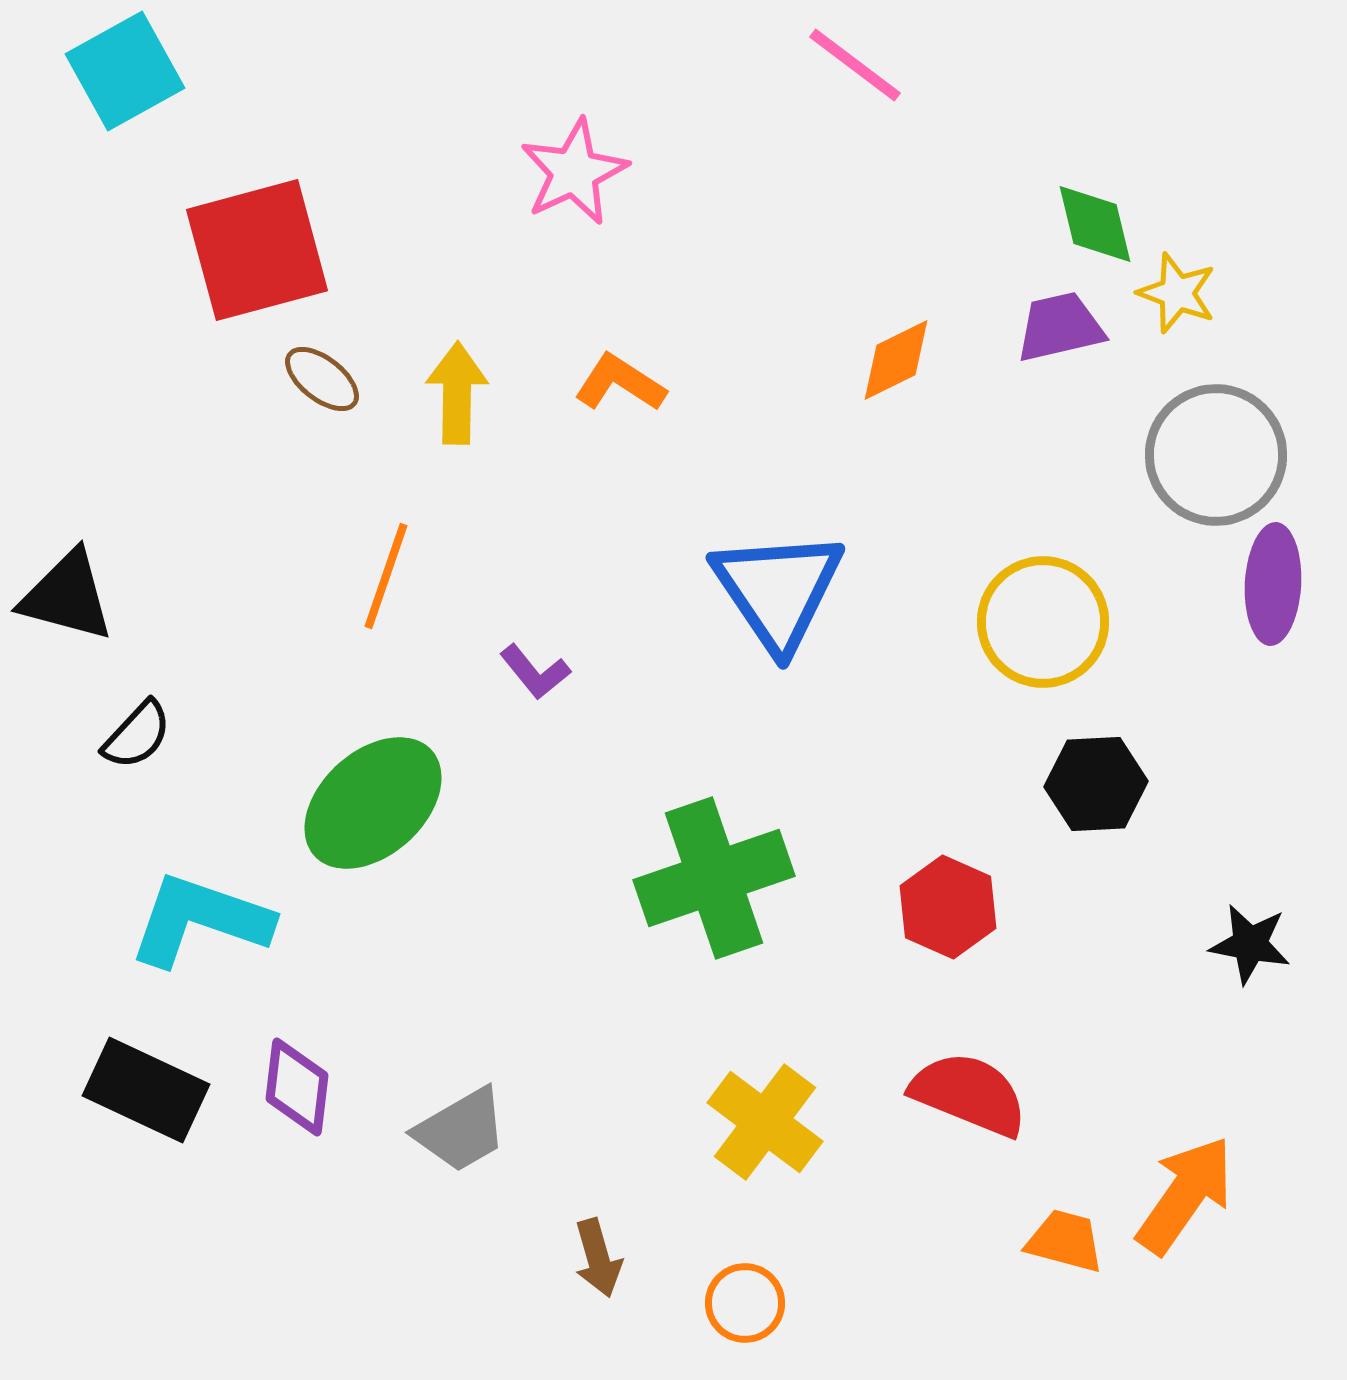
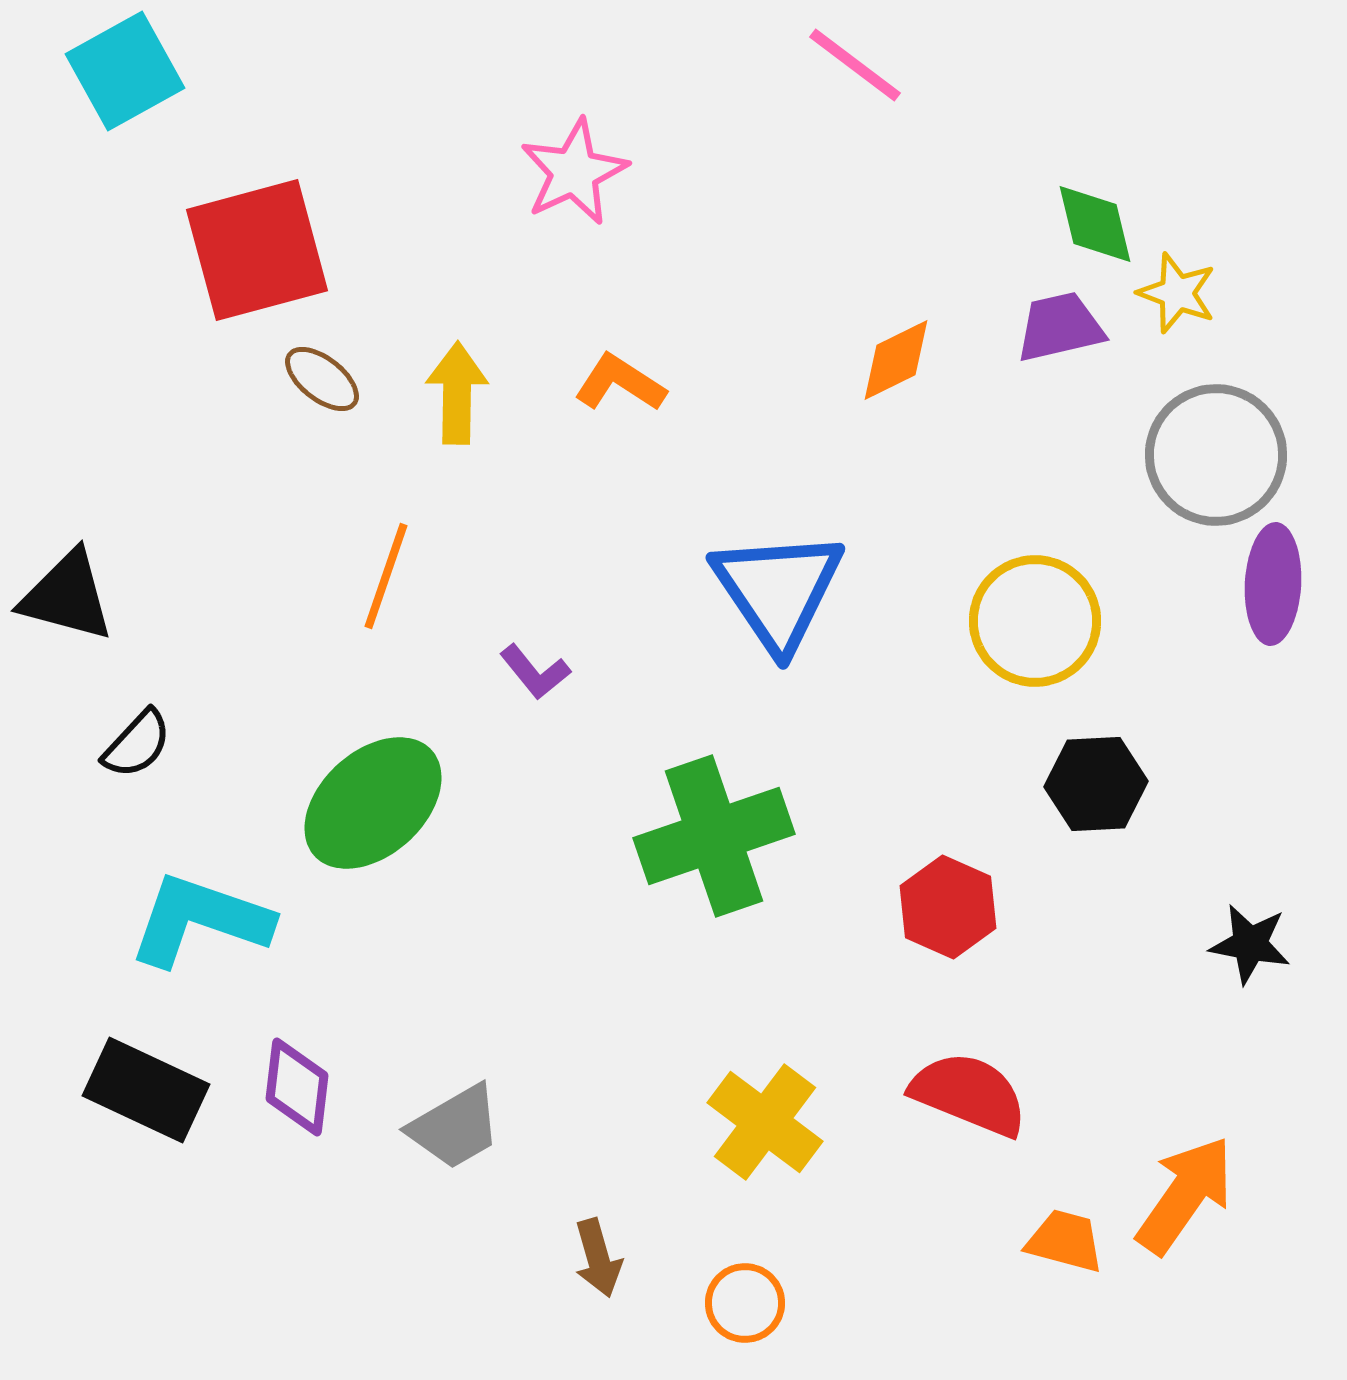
yellow circle: moved 8 px left, 1 px up
black semicircle: moved 9 px down
green cross: moved 42 px up
gray trapezoid: moved 6 px left, 3 px up
